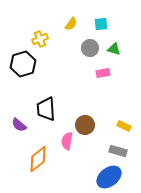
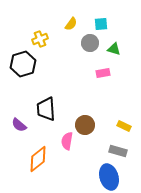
gray circle: moved 5 px up
blue ellipse: rotated 70 degrees counterclockwise
